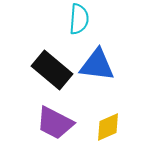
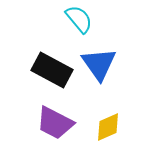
cyan semicircle: rotated 44 degrees counterclockwise
blue triangle: moved 2 px right, 1 px up; rotated 48 degrees clockwise
black rectangle: rotated 12 degrees counterclockwise
